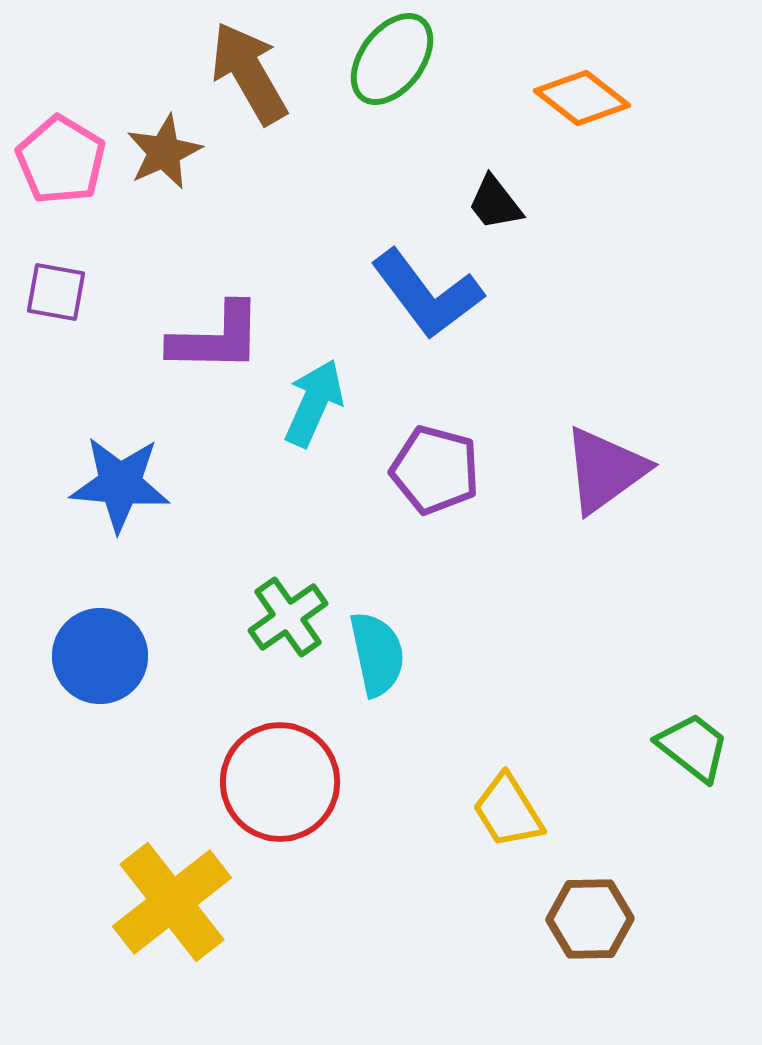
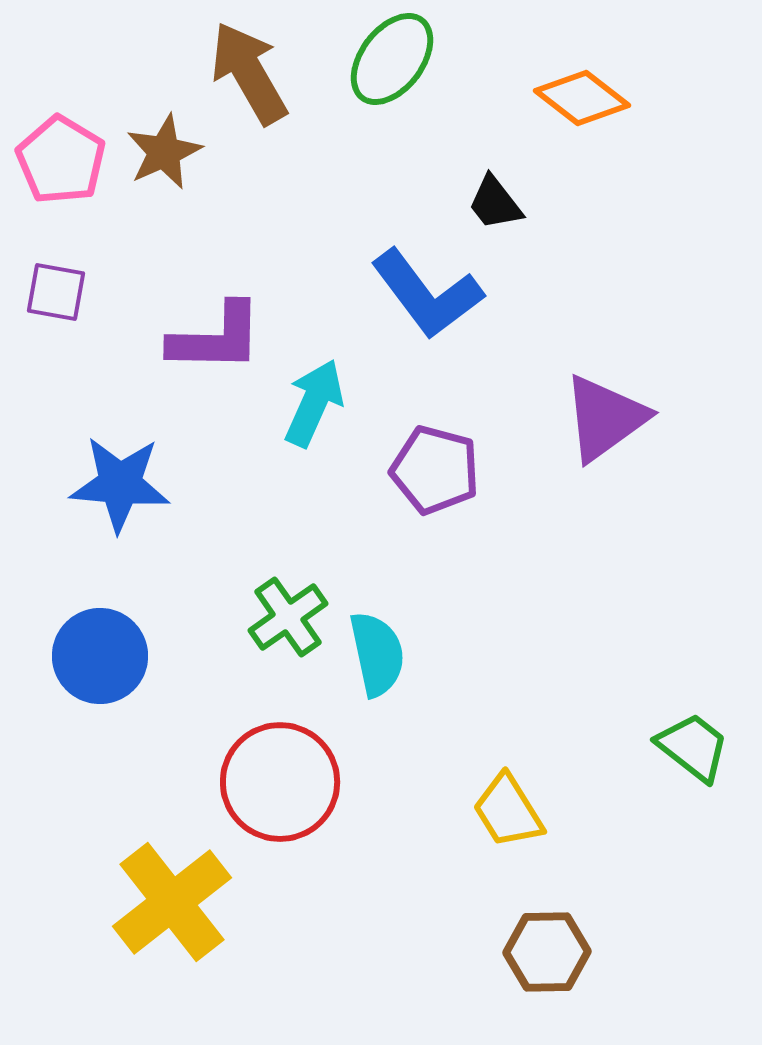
purple triangle: moved 52 px up
brown hexagon: moved 43 px left, 33 px down
